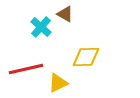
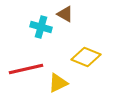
cyan cross: rotated 25 degrees counterclockwise
yellow diamond: rotated 24 degrees clockwise
